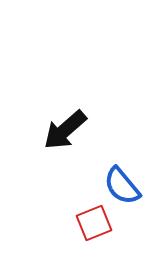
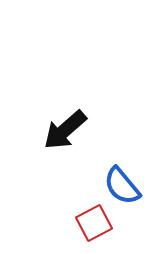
red square: rotated 6 degrees counterclockwise
